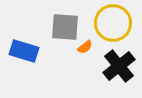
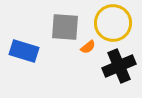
orange semicircle: moved 3 px right
black cross: rotated 16 degrees clockwise
